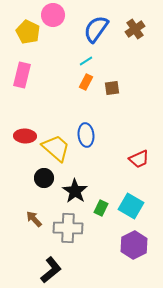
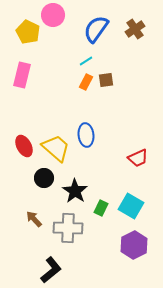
brown square: moved 6 px left, 8 px up
red ellipse: moved 1 px left, 10 px down; rotated 60 degrees clockwise
red trapezoid: moved 1 px left, 1 px up
